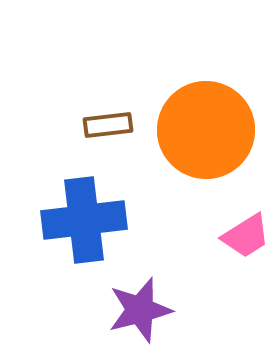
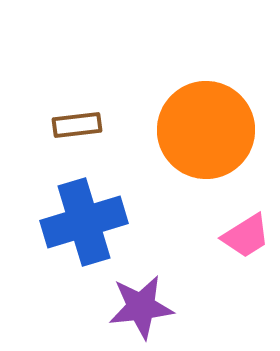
brown rectangle: moved 31 px left
blue cross: moved 2 px down; rotated 10 degrees counterclockwise
purple star: moved 1 px right, 3 px up; rotated 8 degrees clockwise
